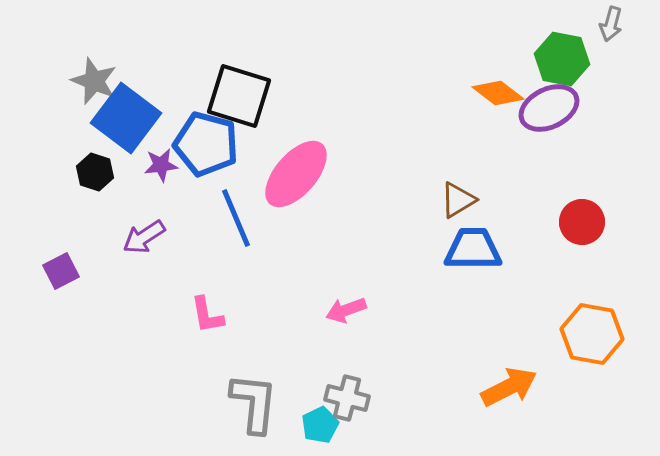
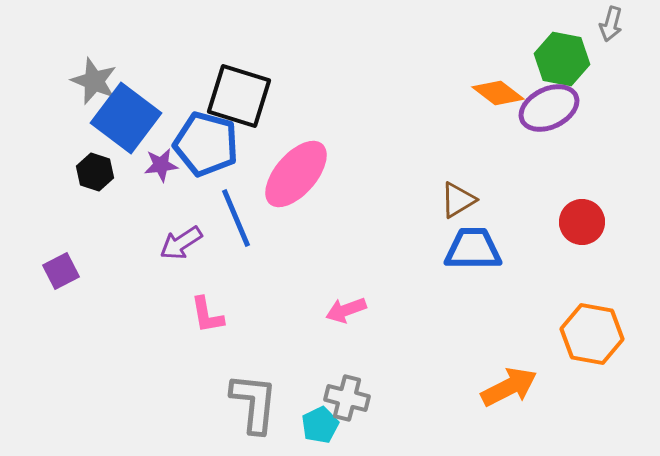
purple arrow: moved 37 px right, 6 px down
